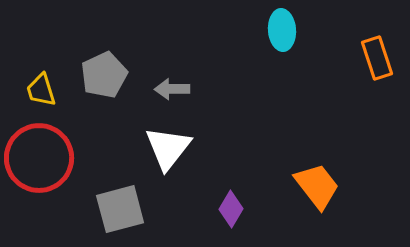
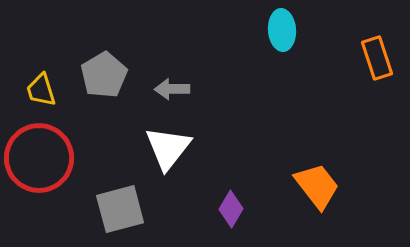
gray pentagon: rotated 6 degrees counterclockwise
